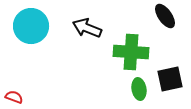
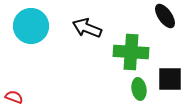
black square: rotated 12 degrees clockwise
